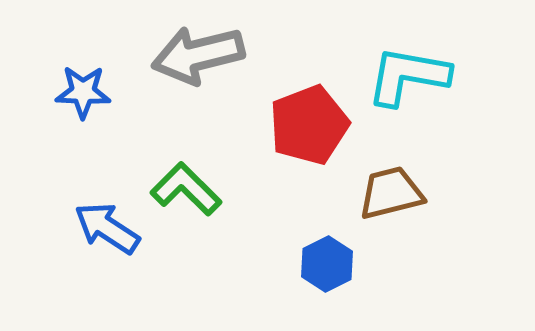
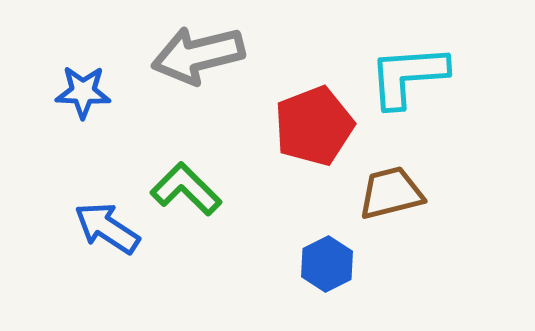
cyan L-shape: rotated 14 degrees counterclockwise
red pentagon: moved 5 px right, 1 px down
